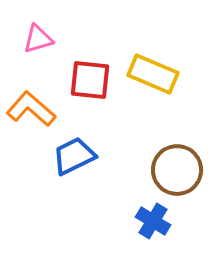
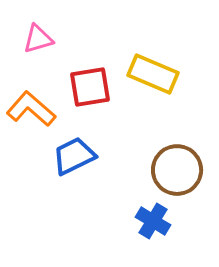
red square: moved 7 px down; rotated 15 degrees counterclockwise
